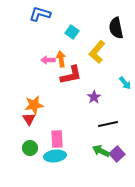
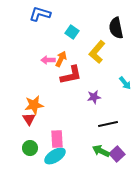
orange arrow: rotated 35 degrees clockwise
purple star: rotated 24 degrees clockwise
cyan ellipse: rotated 25 degrees counterclockwise
